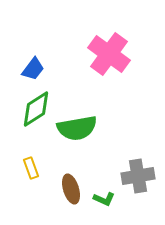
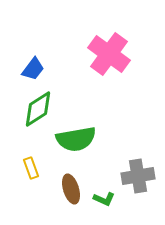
green diamond: moved 2 px right
green semicircle: moved 1 px left, 11 px down
